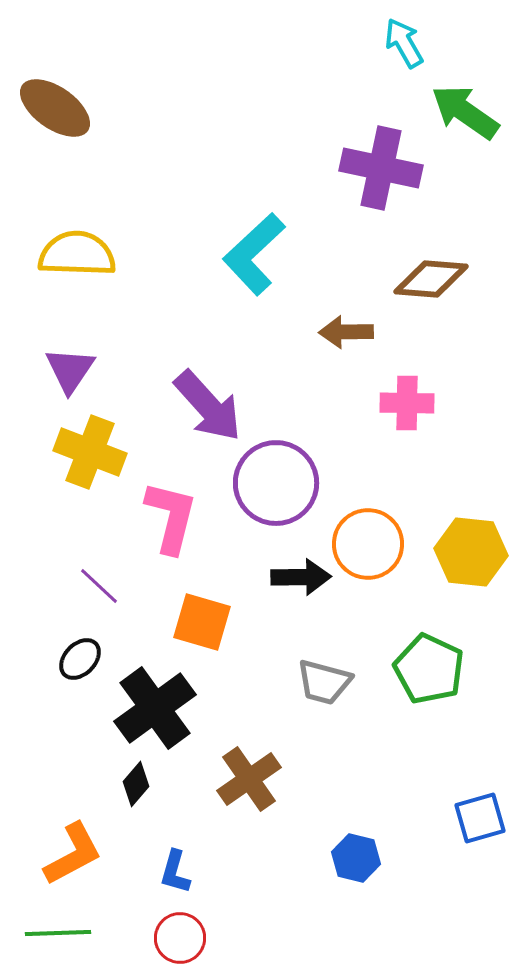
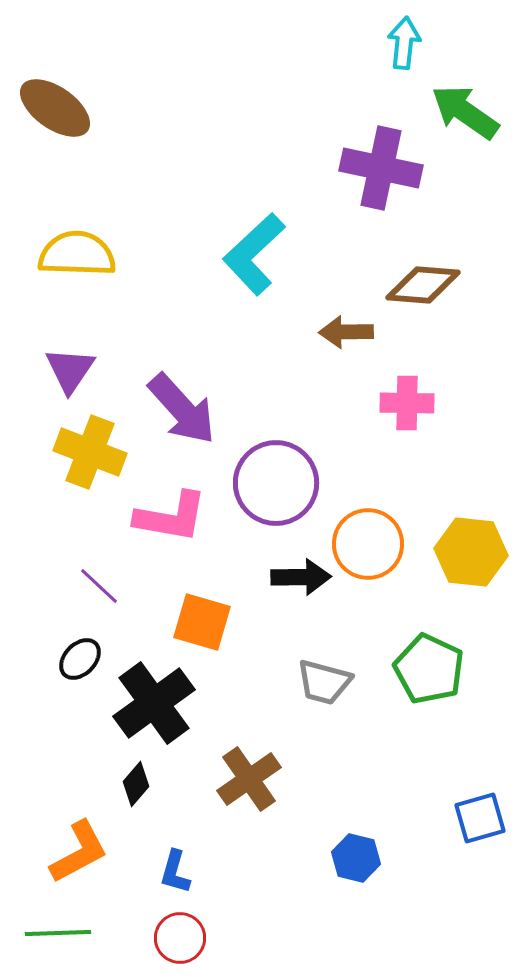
cyan arrow: rotated 36 degrees clockwise
brown diamond: moved 8 px left, 6 px down
purple arrow: moved 26 px left, 3 px down
pink L-shape: rotated 86 degrees clockwise
black cross: moved 1 px left, 5 px up
orange L-shape: moved 6 px right, 2 px up
